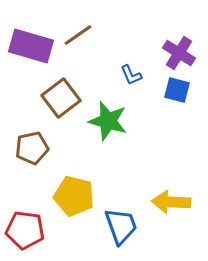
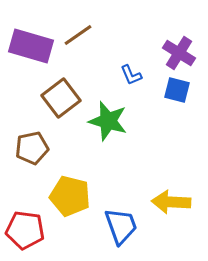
yellow pentagon: moved 4 px left
